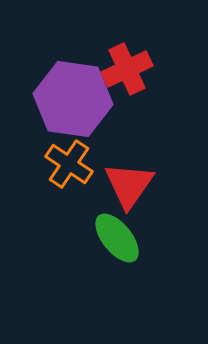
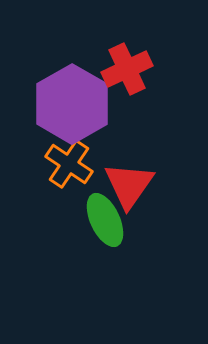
purple hexagon: moved 1 px left, 5 px down; rotated 22 degrees clockwise
green ellipse: moved 12 px left, 18 px up; rotated 14 degrees clockwise
